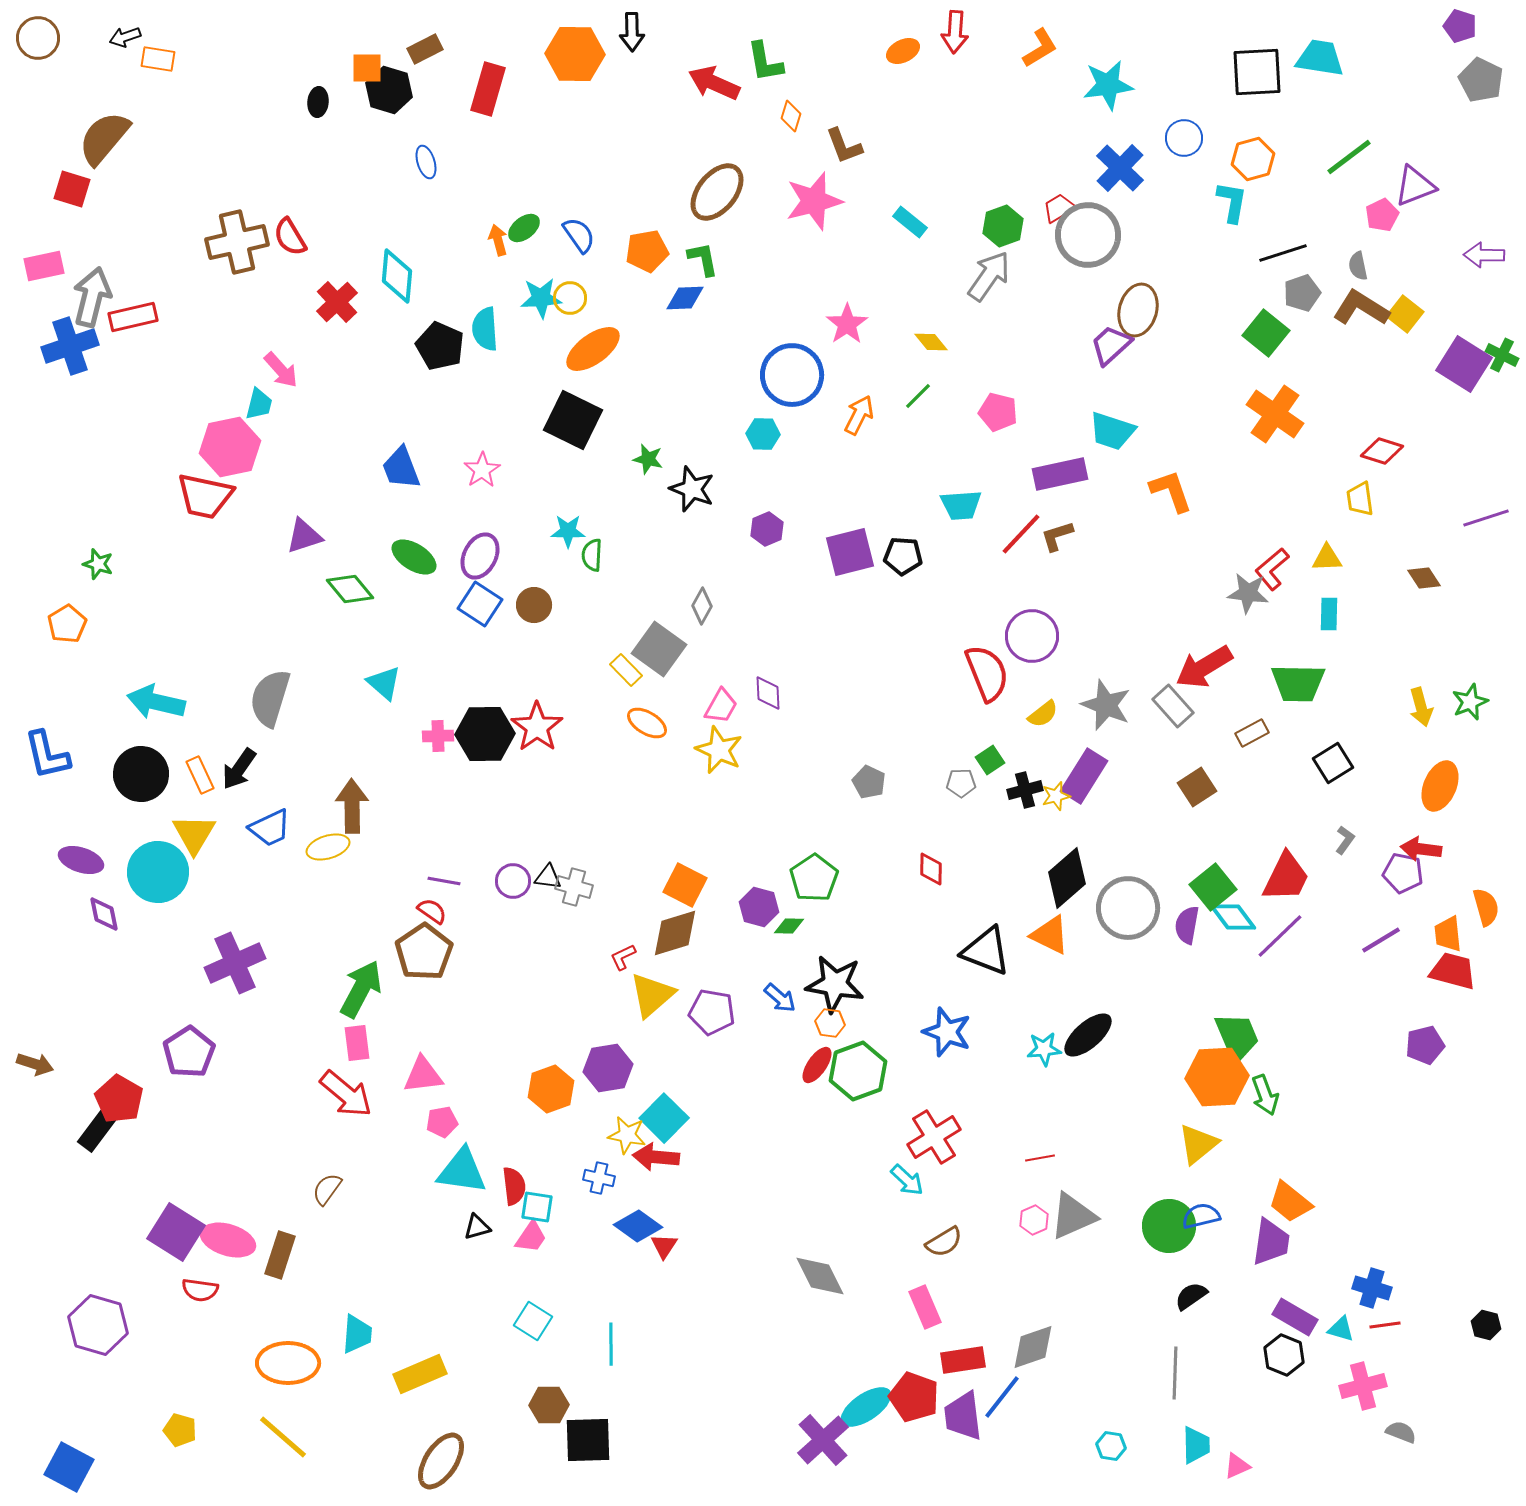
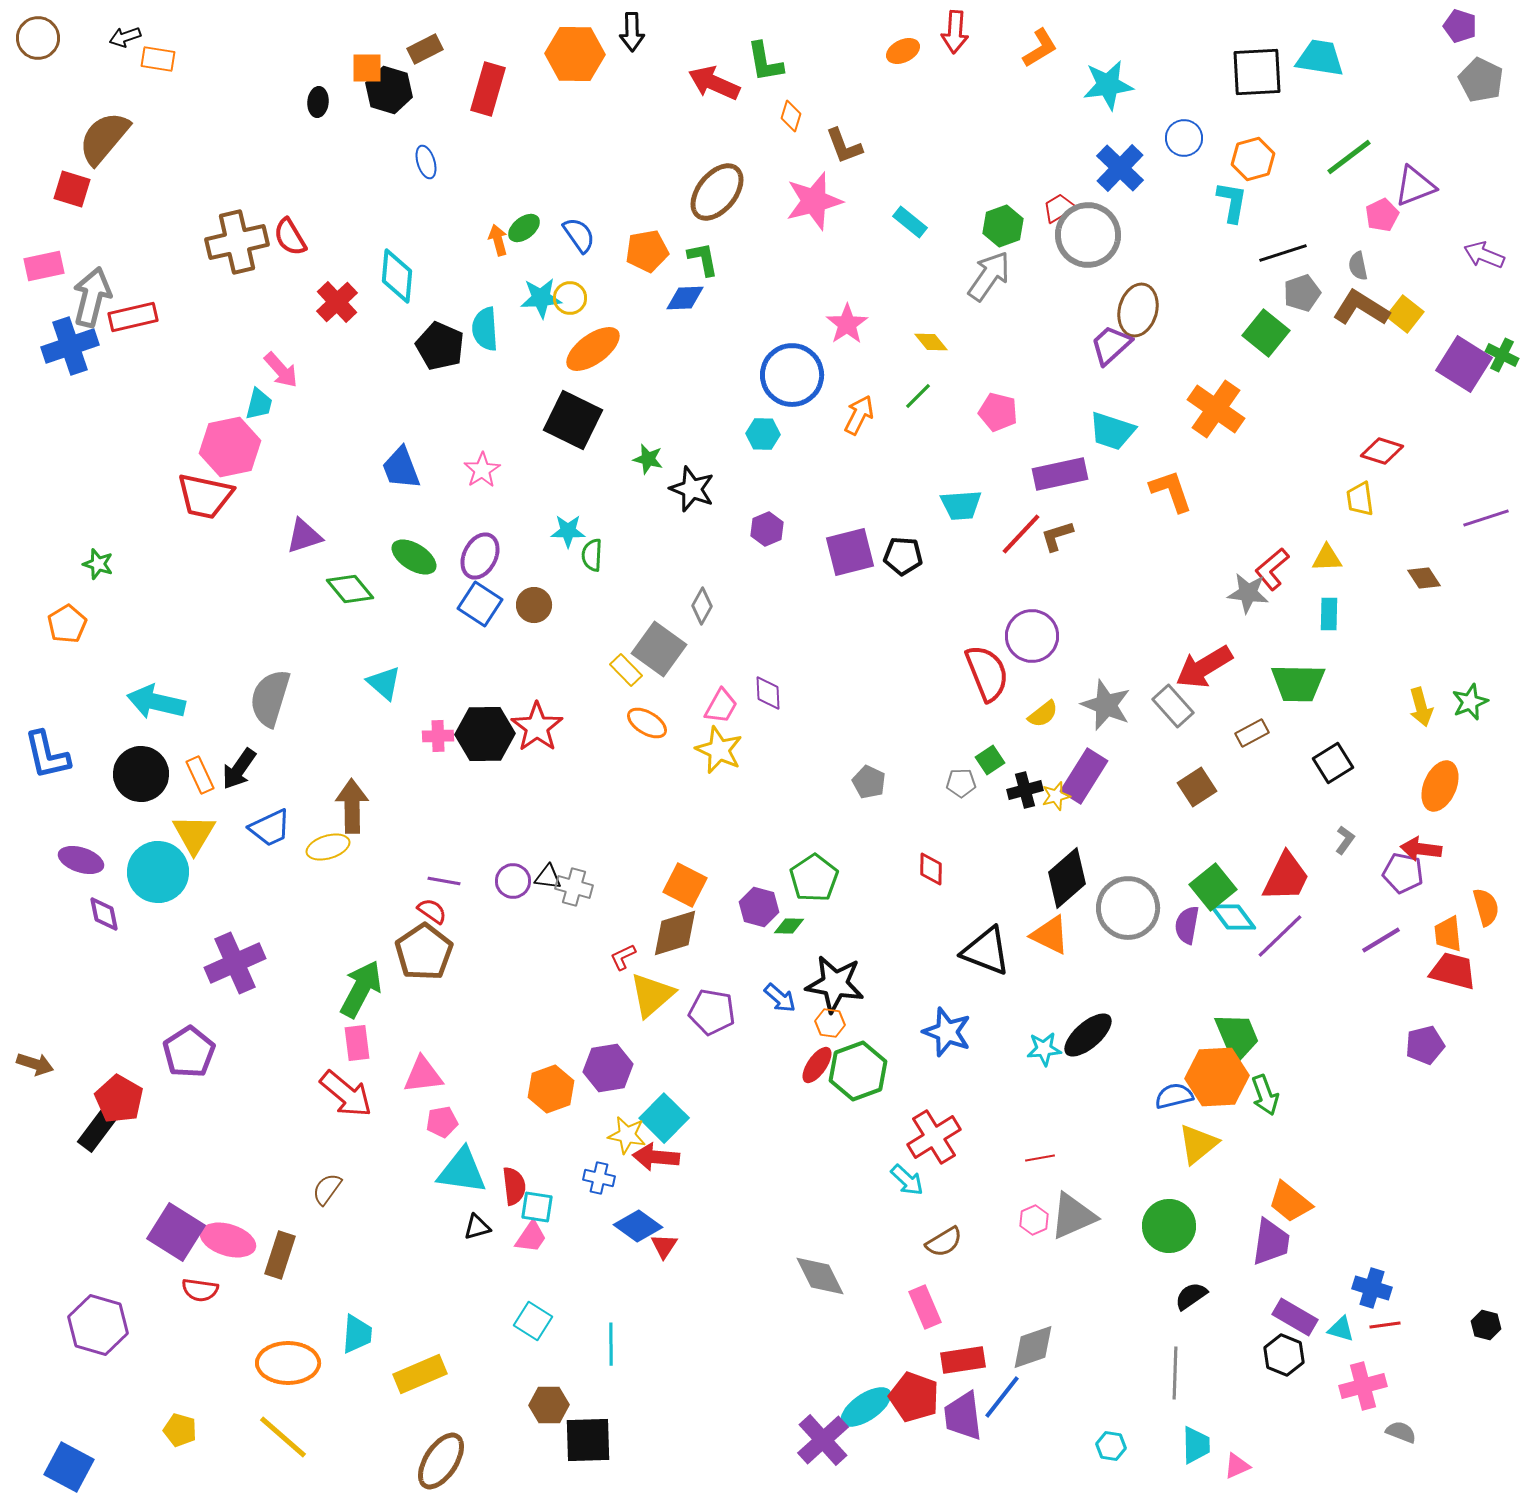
purple arrow at (1484, 255): rotated 21 degrees clockwise
orange cross at (1275, 414): moved 59 px left, 5 px up
blue semicircle at (1201, 1216): moved 27 px left, 120 px up
